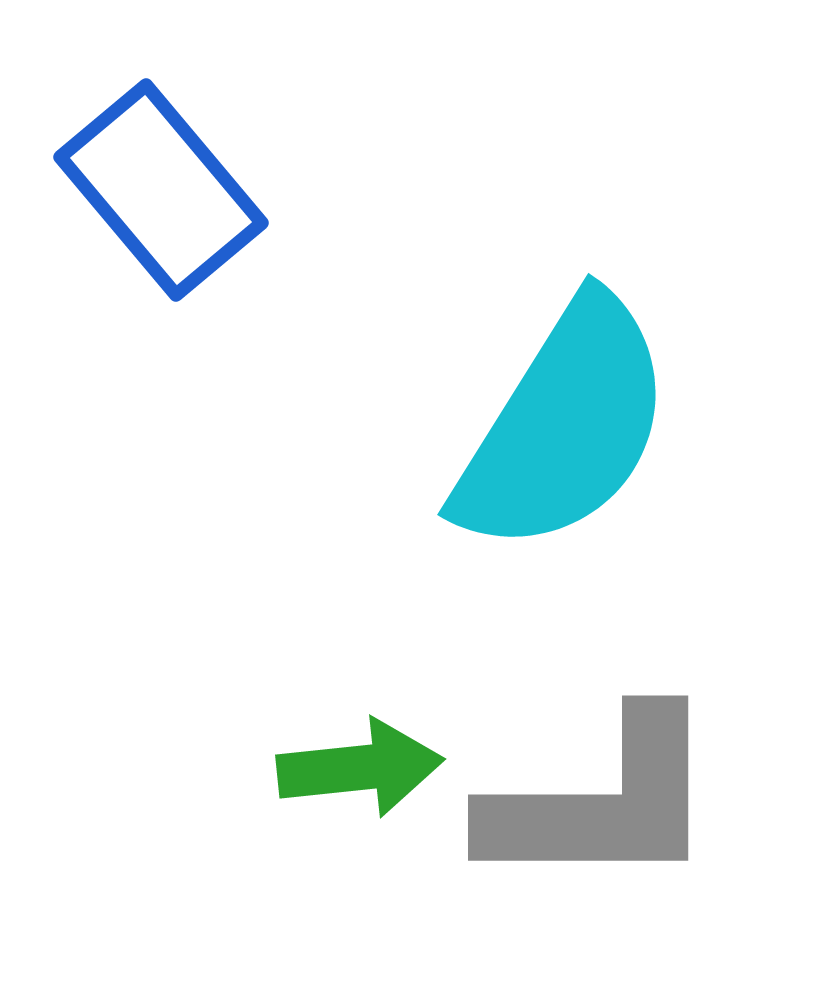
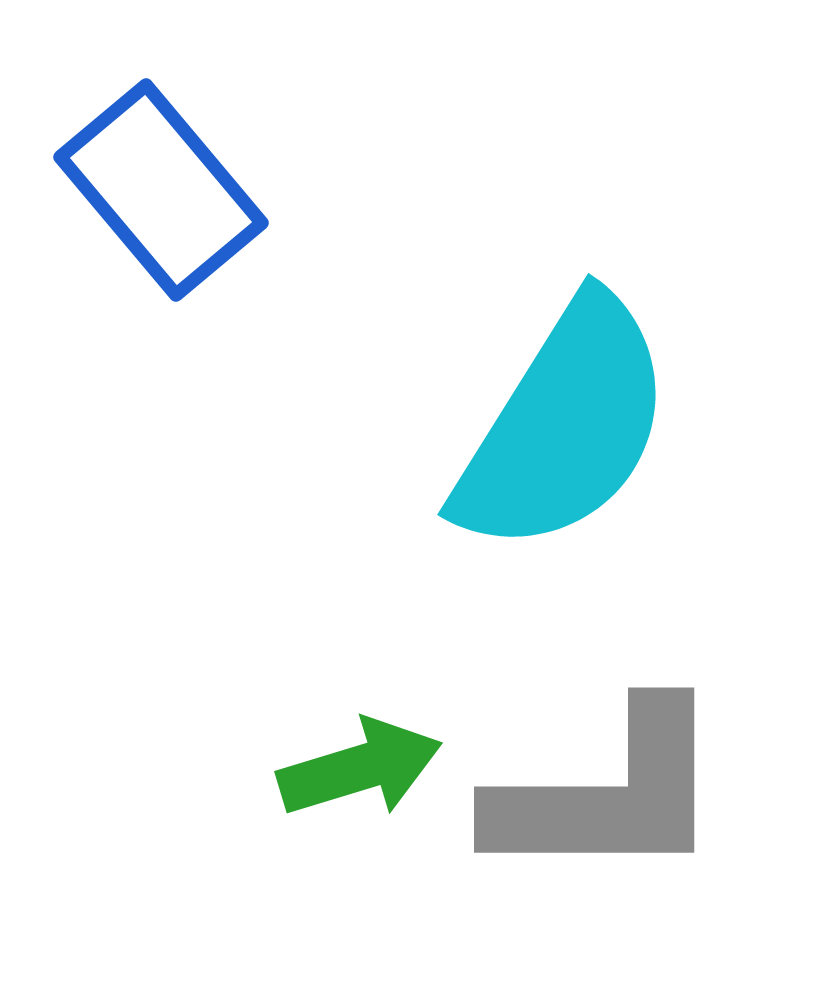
green arrow: rotated 11 degrees counterclockwise
gray L-shape: moved 6 px right, 8 px up
